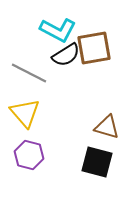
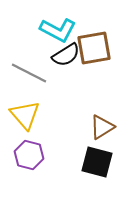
yellow triangle: moved 2 px down
brown triangle: moved 5 px left; rotated 48 degrees counterclockwise
